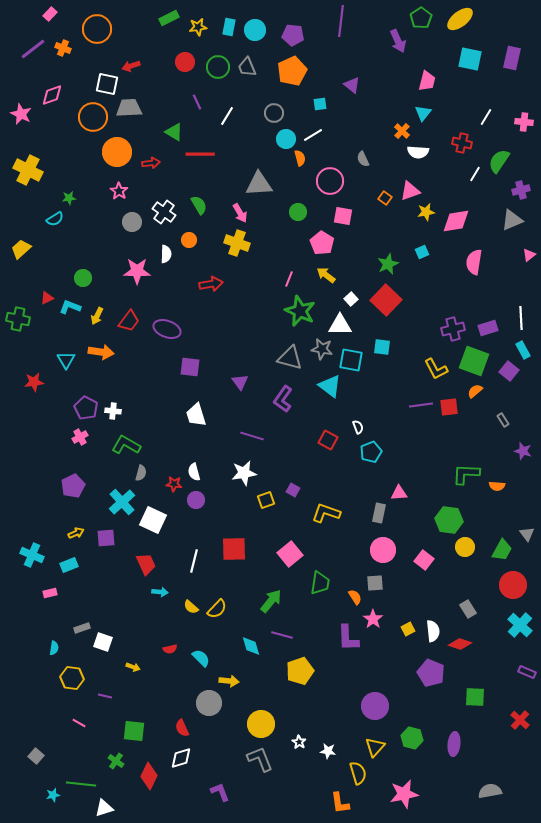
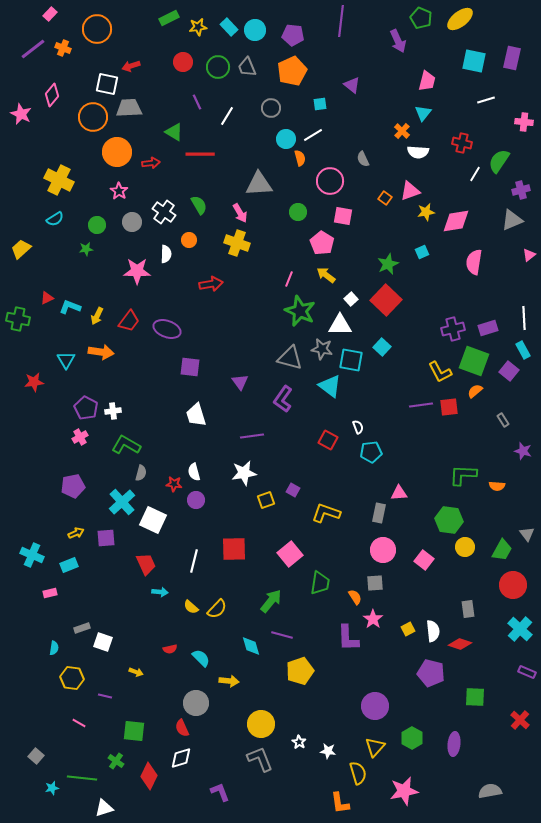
green pentagon at (421, 18): rotated 15 degrees counterclockwise
cyan rectangle at (229, 27): rotated 54 degrees counterclockwise
cyan square at (470, 59): moved 4 px right, 2 px down
red circle at (185, 62): moved 2 px left
pink diamond at (52, 95): rotated 30 degrees counterclockwise
gray circle at (274, 113): moved 3 px left, 5 px up
white line at (486, 117): moved 17 px up; rotated 42 degrees clockwise
yellow cross at (28, 170): moved 31 px right, 10 px down
green star at (69, 198): moved 17 px right, 51 px down
green circle at (83, 278): moved 14 px right, 53 px up
white line at (521, 318): moved 3 px right
cyan square at (382, 347): rotated 36 degrees clockwise
yellow L-shape at (436, 369): moved 4 px right, 3 px down
white cross at (113, 411): rotated 14 degrees counterclockwise
purple line at (252, 436): rotated 25 degrees counterclockwise
cyan pentagon at (371, 452): rotated 15 degrees clockwise
green L-shape at (466, 474): moved 3 px left, 1 px down
purple pentagon at (73, 486): rotated 15 degrees clockwise
gray rectangle at (468, 609): rotated 24 degrees clockwise
cyan cross at (520, 625): moved 4 px down
yellow arrow at (133, 667): moved 3 px right, 5 px down
purple pentagon at (431, 673): rotated 8 degrees counterclockwise
gray circle at (209, 703): moved 13 px left
green hexagon at (412, 738): rotated 15 degrees clockwise
green line at (81, 784): moved 1 px right, 6 px up
pink star at (404, 794): moved 3 px up
cyan star at (53, 795): moved 1 px left, 7 px up
